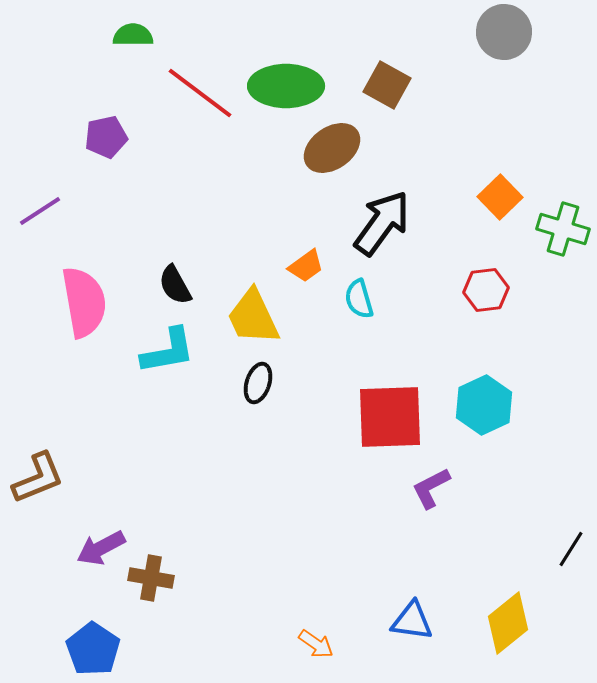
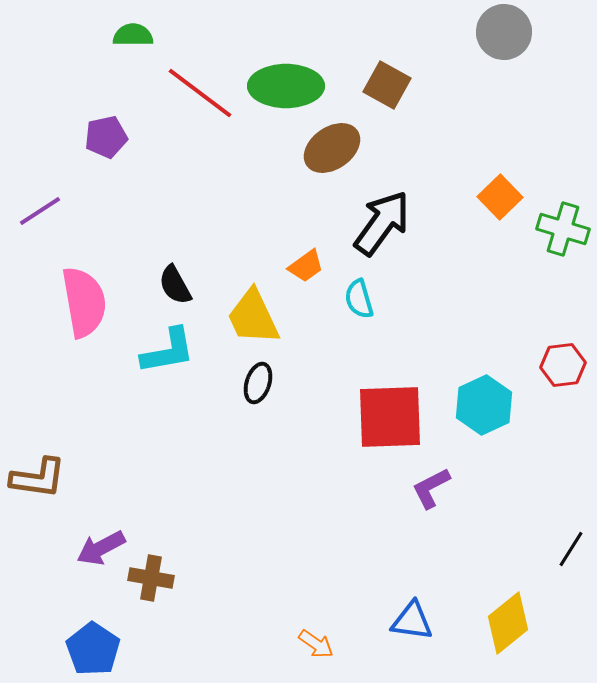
red hexagon: moved 77 px right, 75 px down
brown L-shape: rotated 30 degrees clockwise
